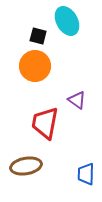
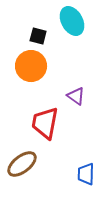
cyan ellipse: moved 5 px right
orange circle: moved 4 px left
purple triangle: moved 1 px left, 4 px up
brown ellipse: moved 4 px left, 2 px up; rotated 28 degrees counterclockwise
